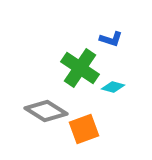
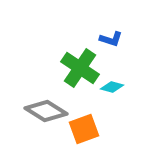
cyan diamond: moved 1 px left
